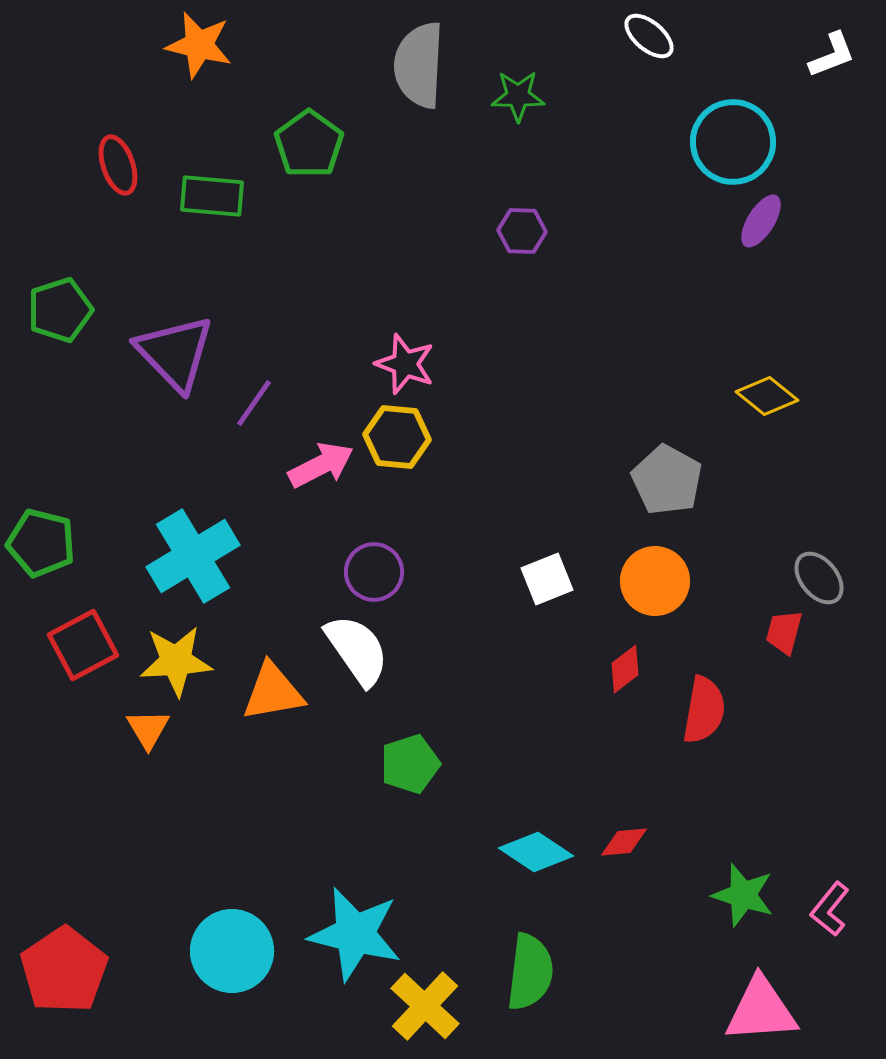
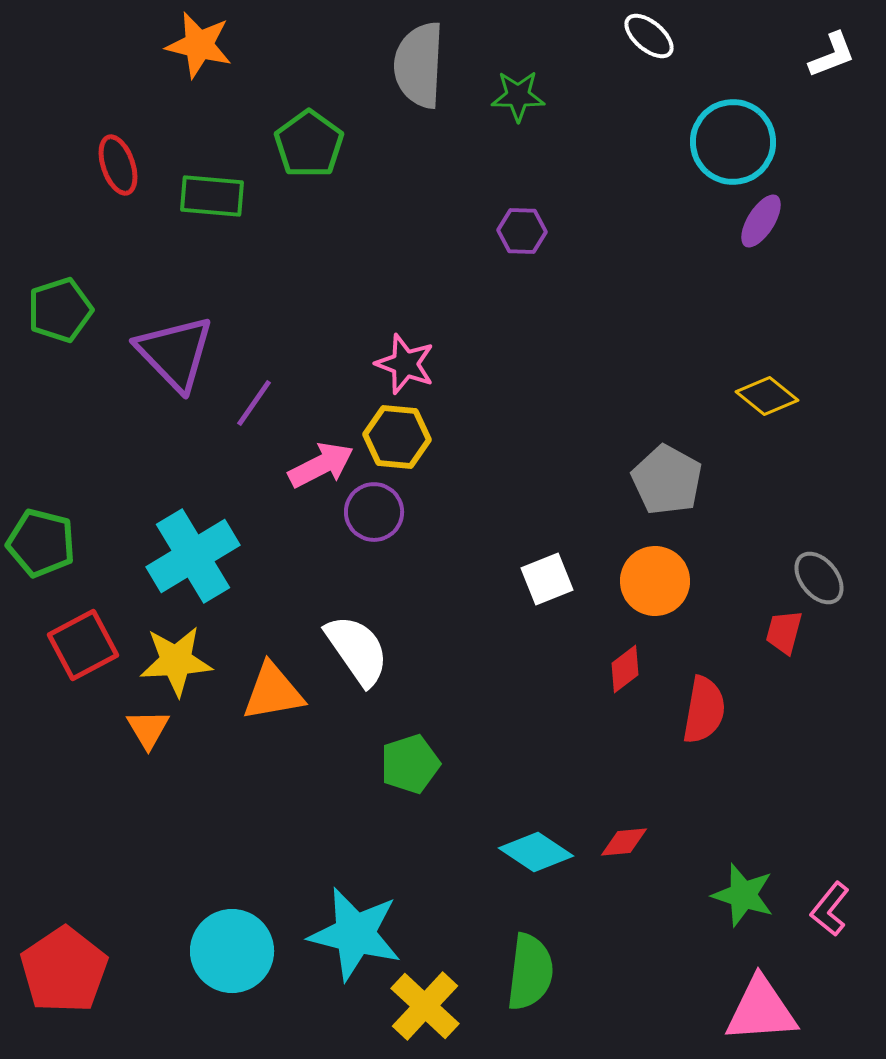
purple circle at (374, 572): moved 60 px up
